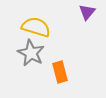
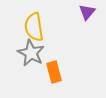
yellow semicircle: moved 2 px left; rotated 116 degrees counterclockwise
orange rectangle: moved 6 px left
